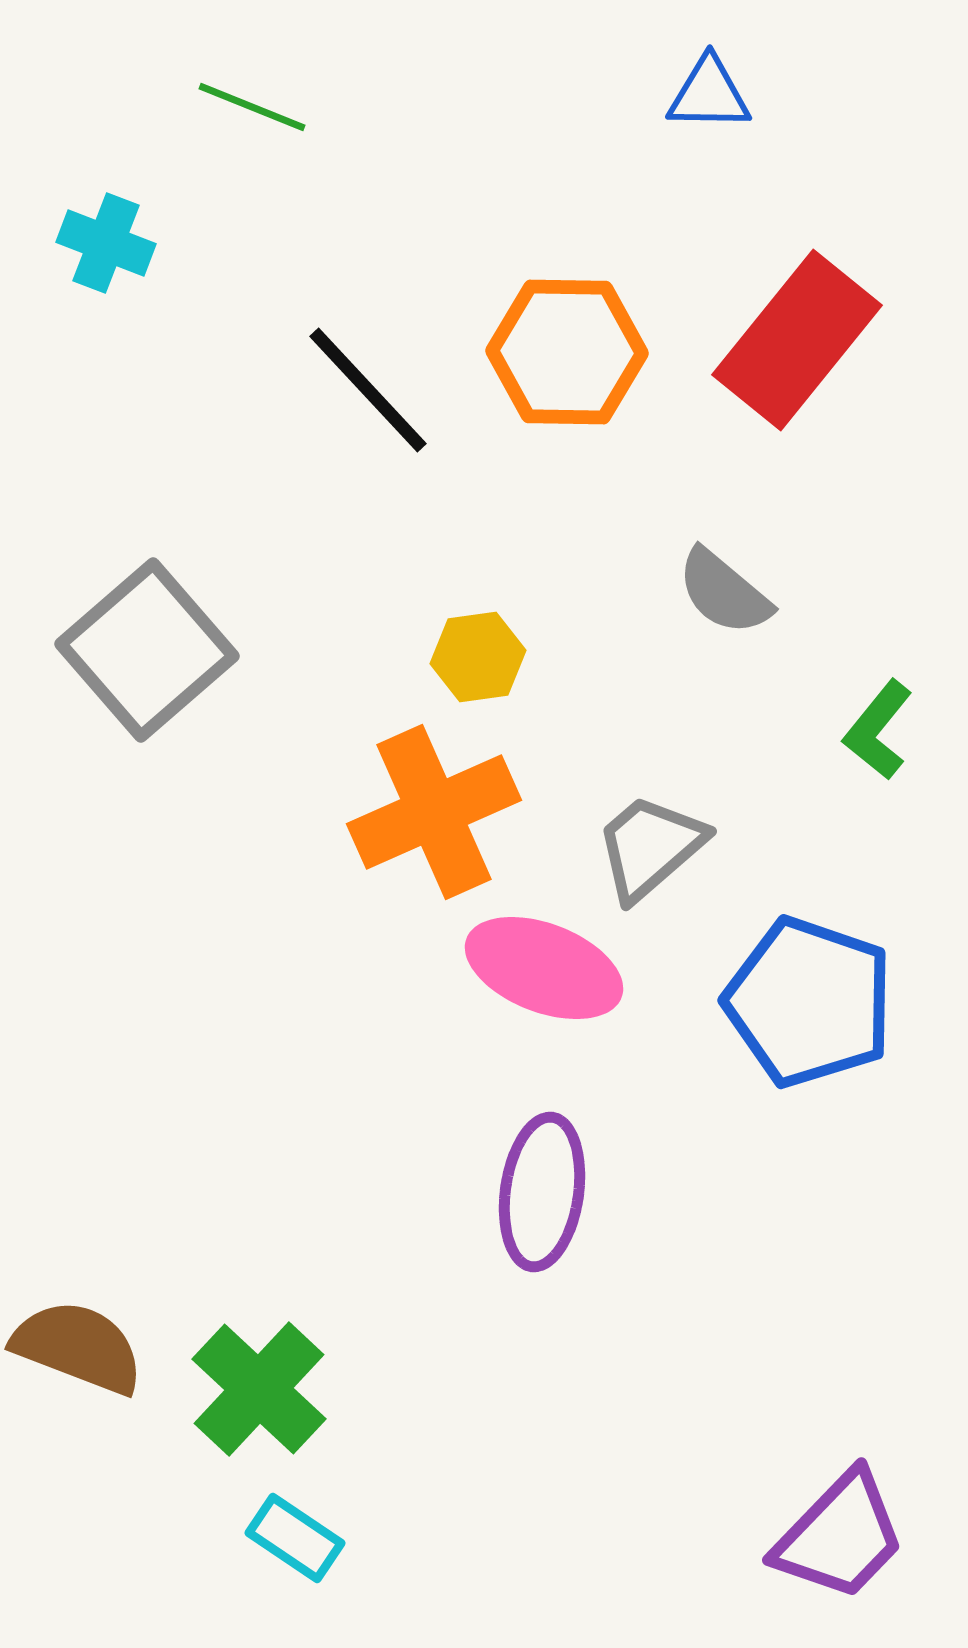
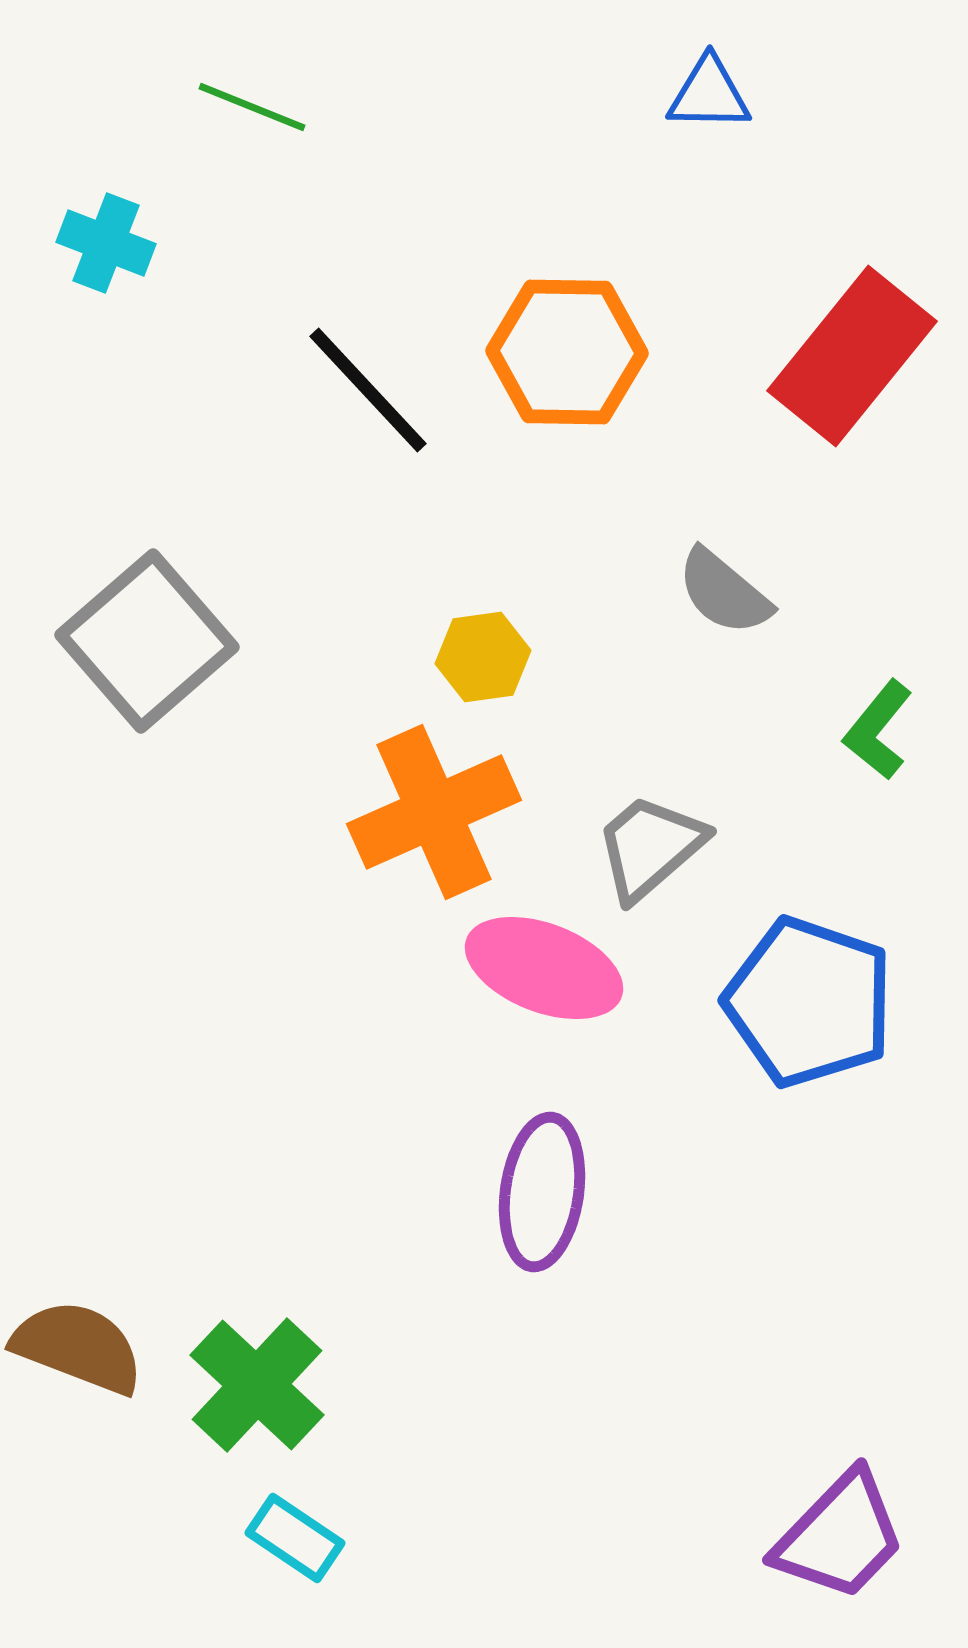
red rectangle: moved 55 px right, 16 px down
gray square: moved 9 px up
yellow hexagon: moved 5 px right
green cross: moved 2 px left, 4 px up
